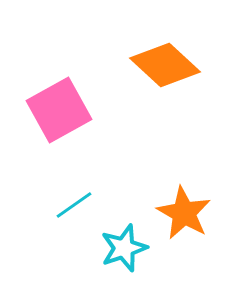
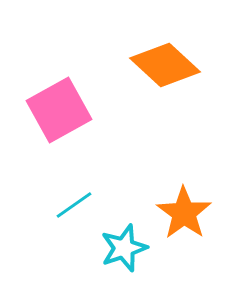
orange star: rotated 6 degrees clockwise
